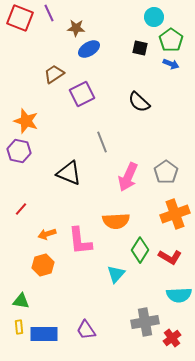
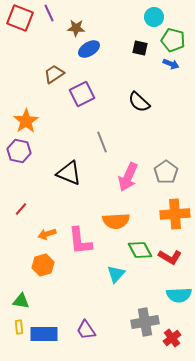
green pentagon: moved 2 px right; rotated 20 degrees counterclockwise
orange star: rotated 20 degrees clockwise
orange cross: rotated 16 degrees clockwise
green diamond: rotated 60 degrees counterclockwise
